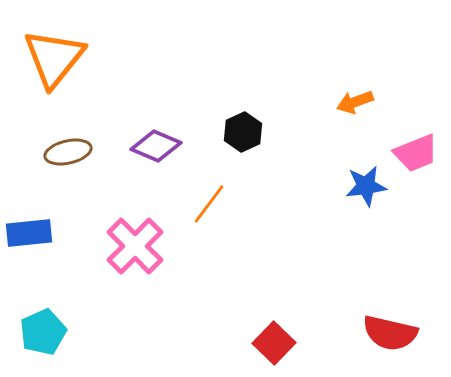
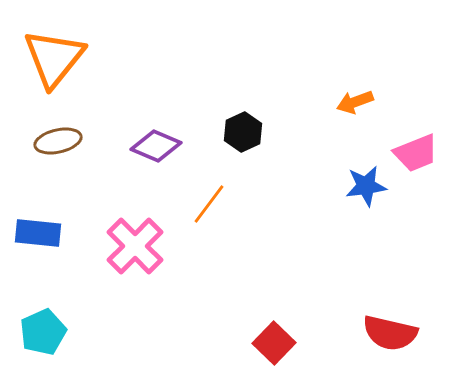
brown ellipse: moved 10 px left, 11 px up
blue rectangle: moved 9 px right; rotated 12 degrees clockwise
